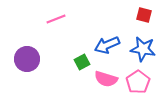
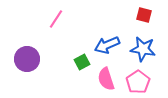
pink line: rotated 36 degrees counterclockwise
pink semicircle: rotated 55 degrees clockwise
